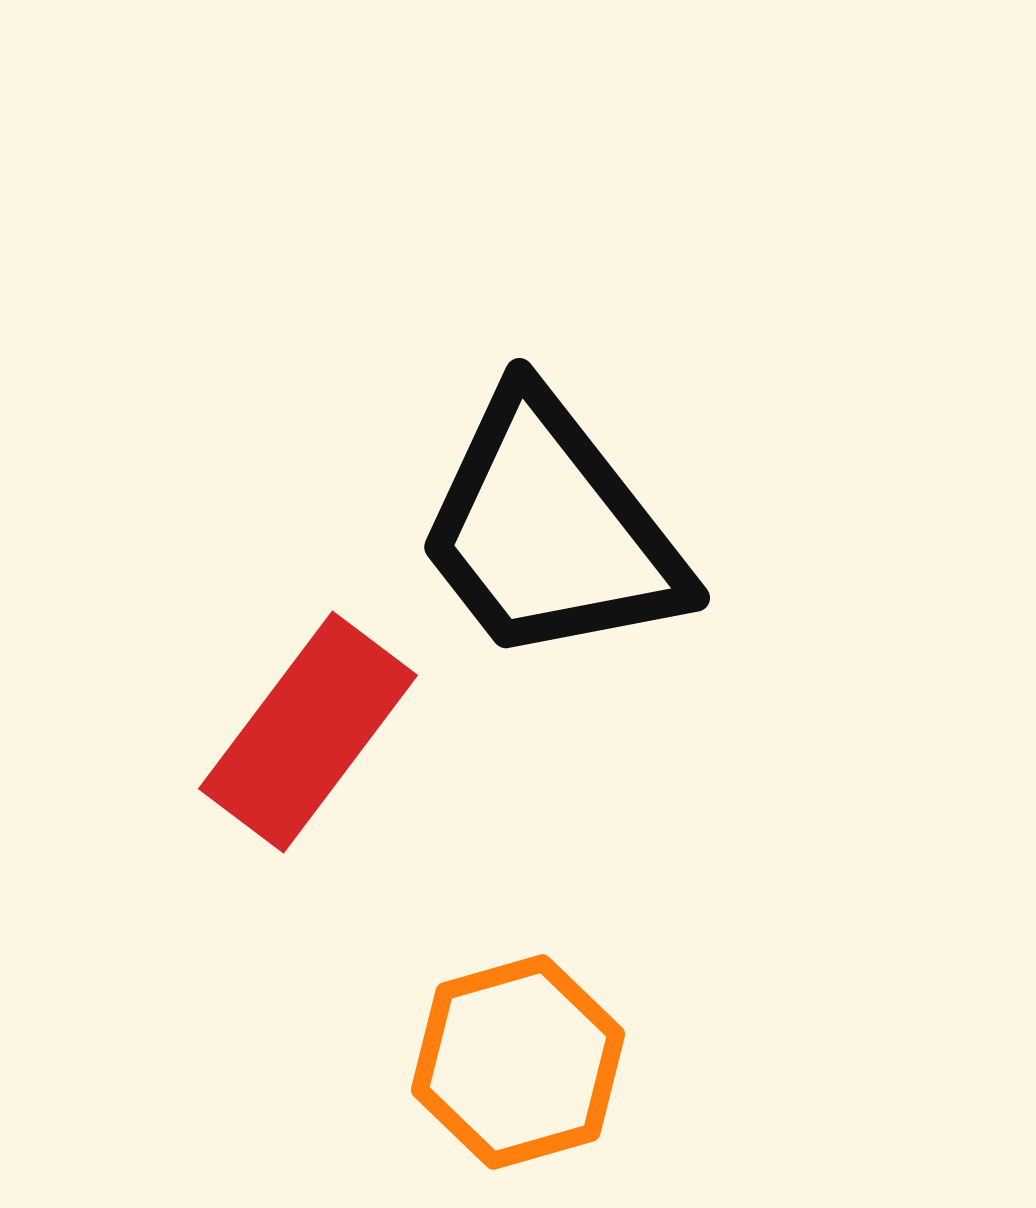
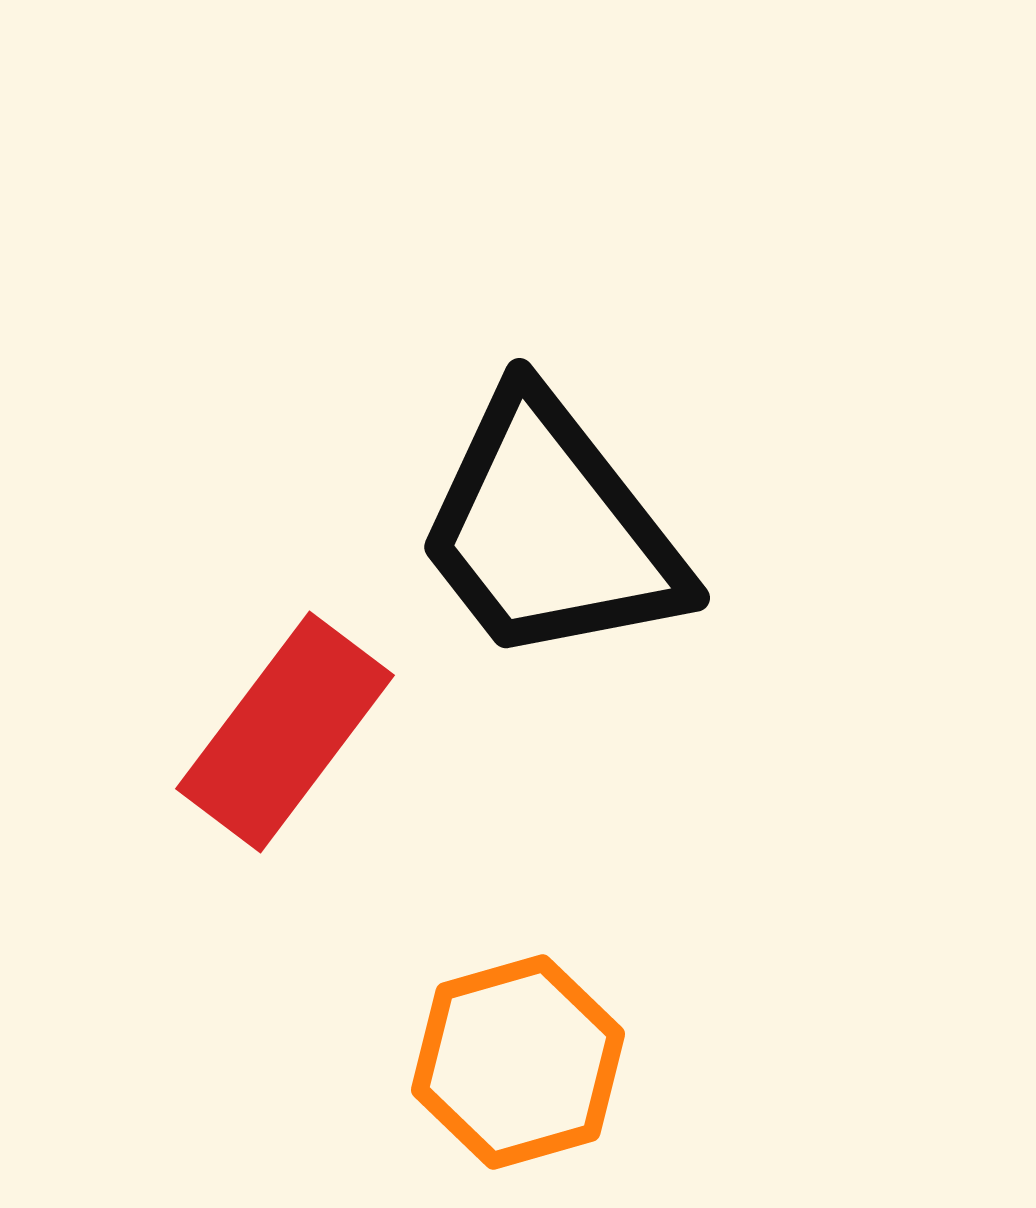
red rectangle: moved 23 px left
